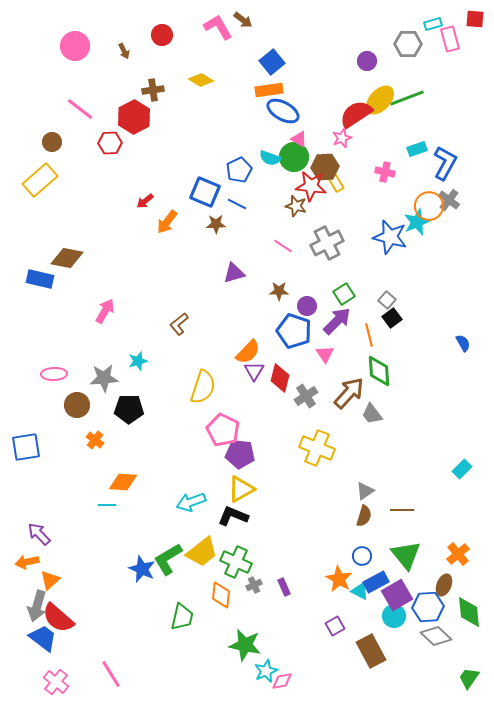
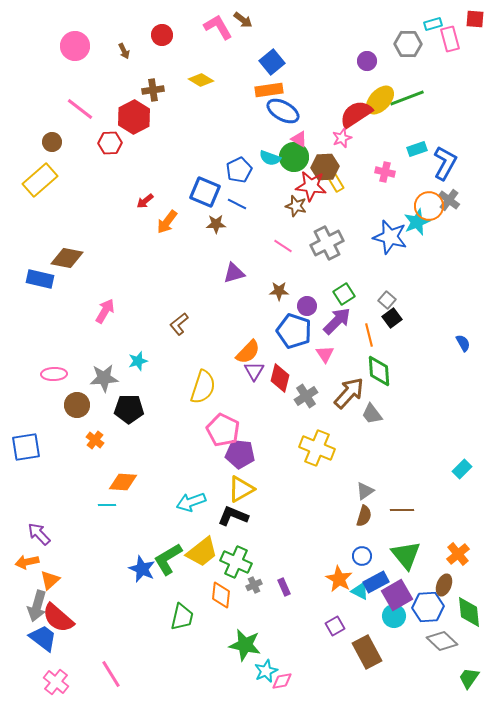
gray diamond at (436, 636): moved 6 px right, 5 px down
brown rectangle at (371, 651): moved 4 px left, 1 px down
